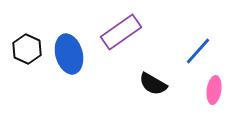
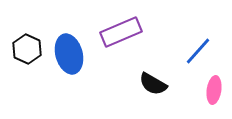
purple rectangle: rotated 12 degrees clockwise
